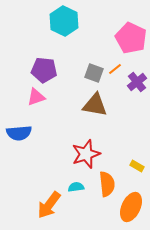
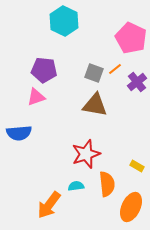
cyan semicircle: moved 1 px up
